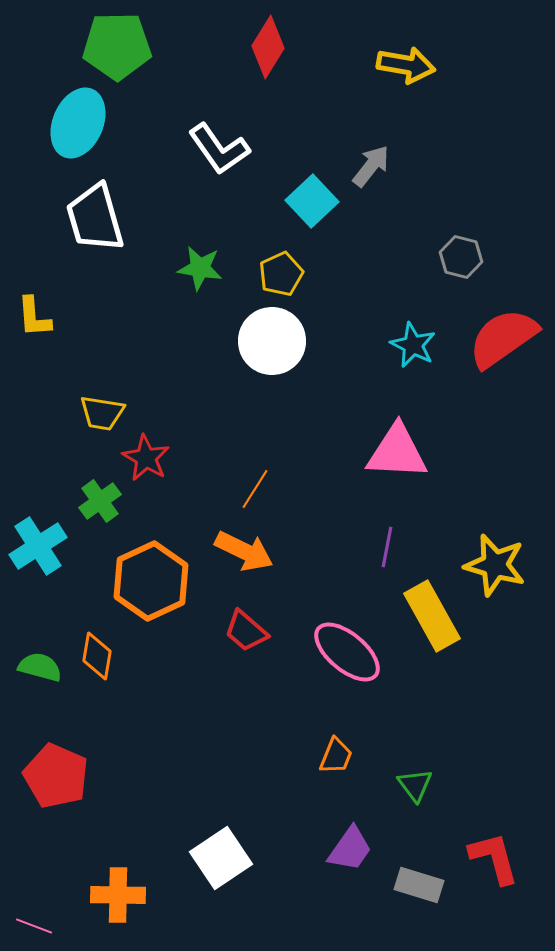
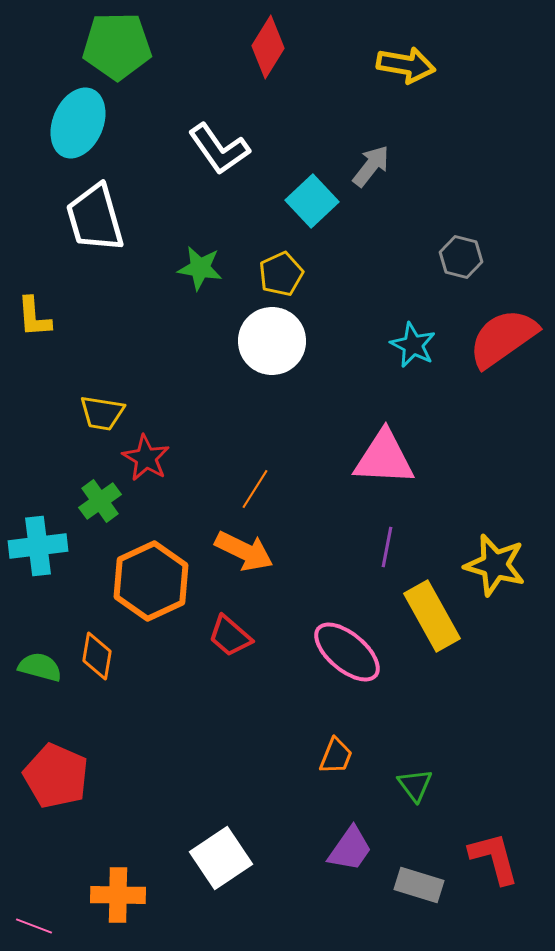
pink triangle: moved 13 px left, 6 px down
cyan cross: rotated 26 degrees clockwise
red trapezoid: moved 16 px left, 5 px down
